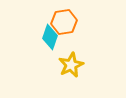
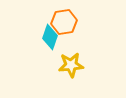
yellow star: rotated 20 degrees clockwise
